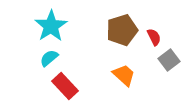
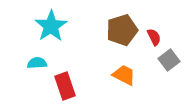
cyan semicircle: moved 12 px left, 5 px down; rotated 36 degrees clockwise
orange trapezoid: rotated 15 degrees counterclockwise
red rectangle: rotated 24 degrees clockwise
